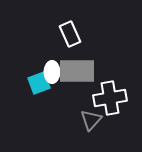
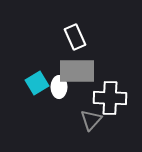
white rectangle: moved 5 px right, 3 px down
white ellipse: moved 7 px right, 15 px down
cyan square: moved 2 px left; rotated 10 degrees counterclockwise
white cross: rotated 12 degrees clockwise
